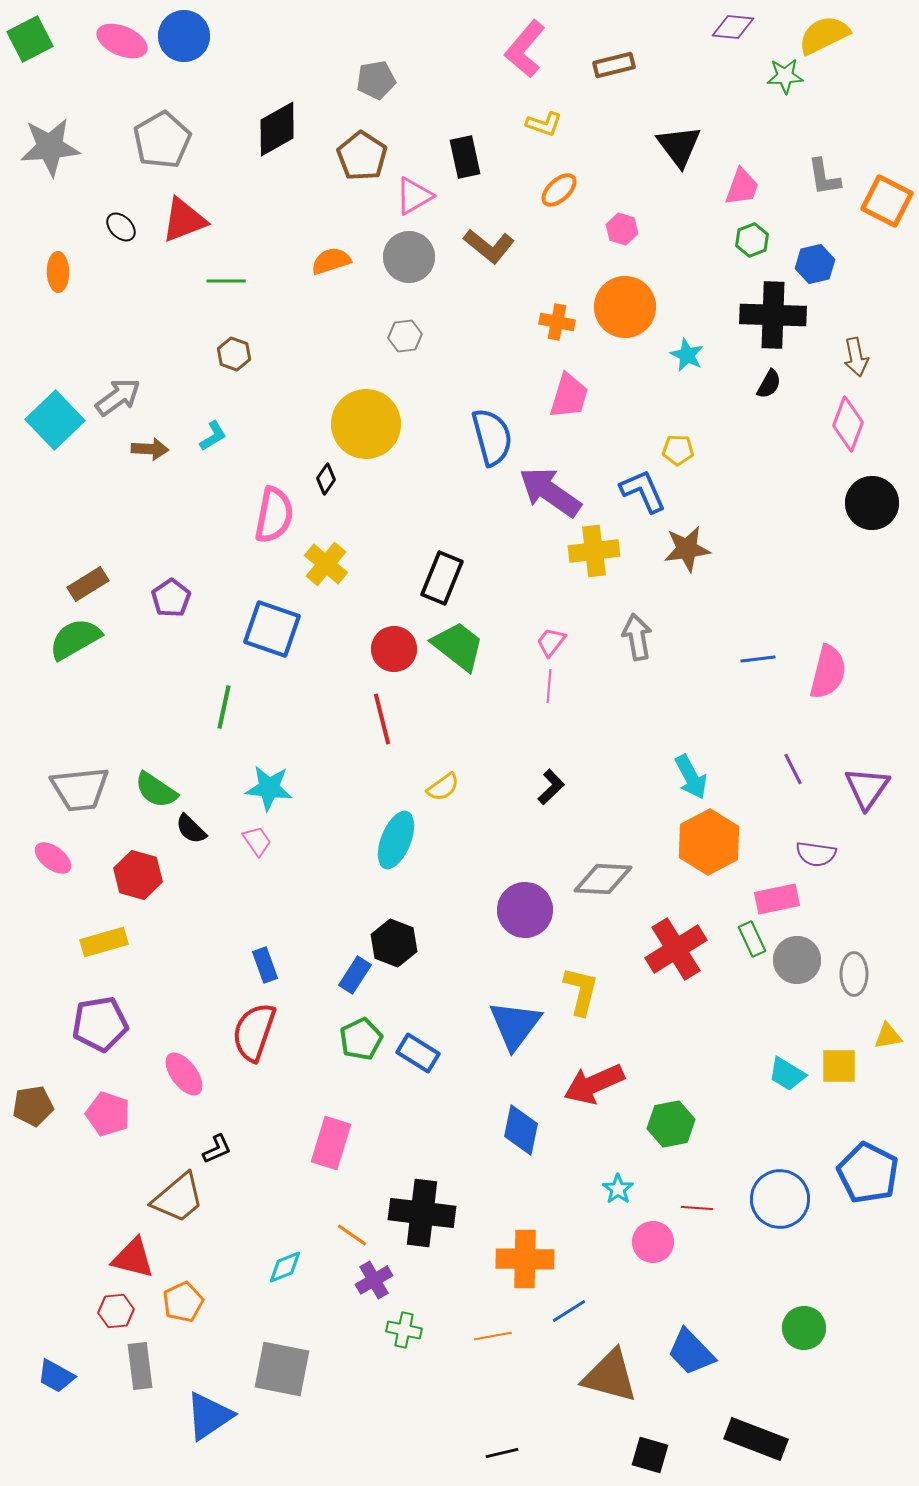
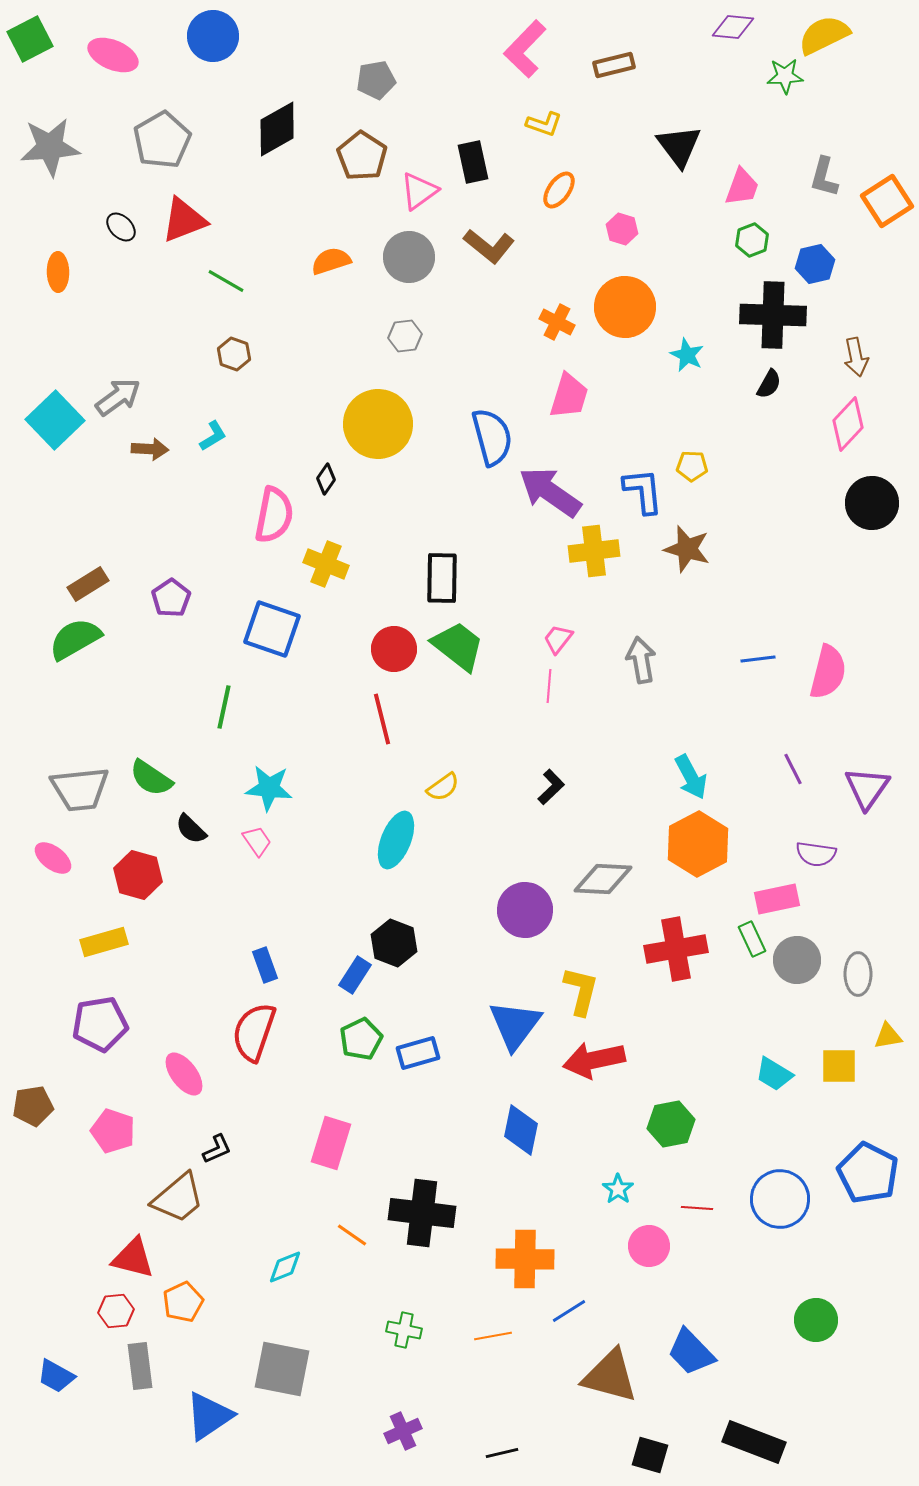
blue circle at (184, 36): moved 29 px right
pink ellipse at (122, 41): moved 9 px left, 14 px down
pink L-shape at (525, 49): rotated 4 degrees clockwise
black rectangle at (465, 157): moved 8 px right, 5 px down
gray L-shape at (824, 177): rotated 24 degrees clockwise
orange ellipse at (559, 190): rotated 12 degrees counterclockwise
pink triangle at (414, 196): moved 5 px right, 5 px up; rotated 6 degrees counterclockwise
orange square at (887, 201): rotated 30 degrees clockwise
green line at (226, 281): rotated 30 degrees clockwise
orange cross at (557, 322): rotated 16 degrees clockwise
yellow circle at (366, 424): moved 12 px right
pink diamond at (848, 424): rotated 22 degrees clockwise
yellow pentagon at (678, 450): moved 14 px right, 16 px down
blue L-shape at (643, 491): rotated 18 degrees clockwise
brown star at (687, 549): rotated 24 degrees clockwise
yellow cross at (326, 564): rotated 18 degrees counterclockwise
black rectangle at (442, 578): rotated 21 degrees counterclockwise
gray arrow at (637, 637): moved 4 px right, 23 px down
pink trapezoid at (551, 642): moved 7 px right, 3 px up
green semicircle at (156, 790): moved 5 px left, 12 px up
orange hexagon at (709, 842): moved 11 px left, 2 px down
red cross at (676, 949): rotated 22 degrees clockwise
gray ellipse at (854, 974): moved 4 px right
blue rectangle at (418, 1053): rotated 48 degrees counterclockwise
cyan trapezoid at (787, 1074): moved 13 px left
red arrow at (594, 1084): moved 24 px up; rotated 12 degrees clockwise
pink pentagon at (108, 1114): moved 5 px right, 17 px down
pink circle at (653, 1242): moved 4 px left, 4 px down
purple cross at (374, 1280): moved 29 px right, 151 px down; rotated 6 degrees clockwise
green circle at (804, 1328): moved 12 px right, 8 px up
black rectangle at (756, 1439): moved 2 px left, 3 px down
